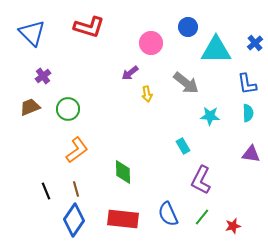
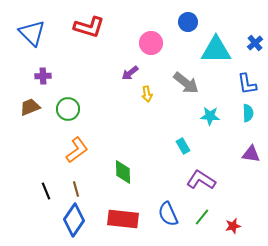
blue circle: moved 5 px up
purple cross: rotated 35 degrees clockwise
purple L-shape: rotated 96 degrees clockwise
